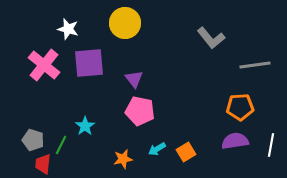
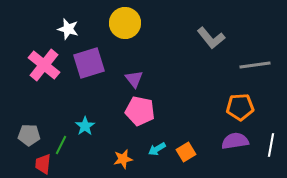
purple square: rotated 12 degrees counterclockwise
gray pentagon: moved 4 px left, 5 px up; rotated 15 degrees counterclockwise
